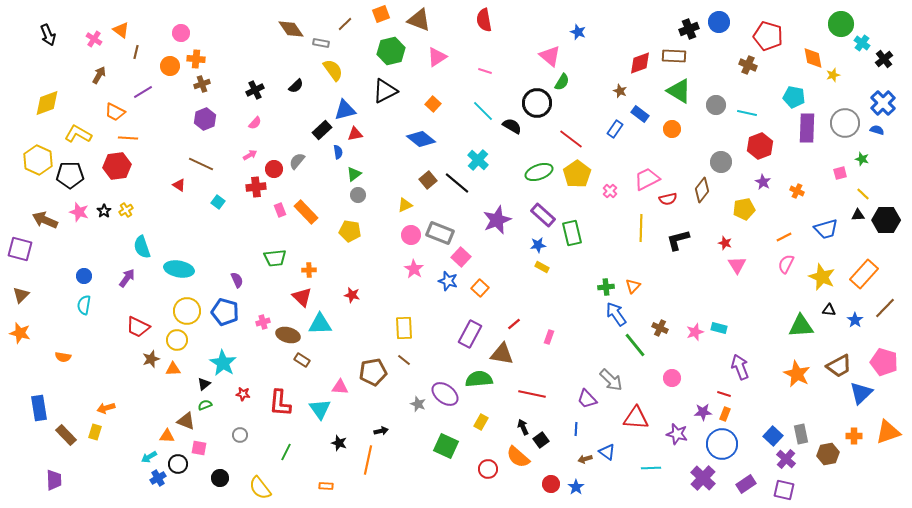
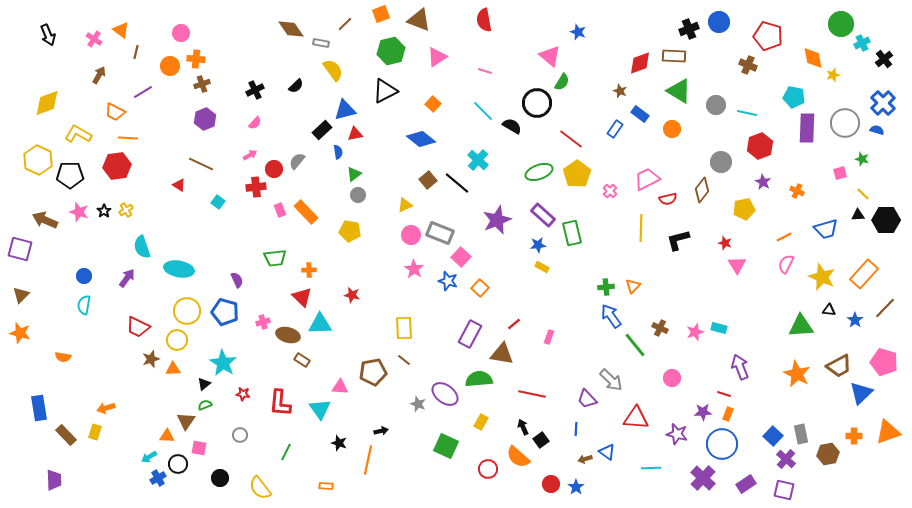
cyan cross at (862, 43): rotated 28 degrees clockwise
blue arrow at (616, 314): moved 5 px left, 2 px down
orange rectangle at (725, 414): moved 3 px right
brown triangle at (186, 421): rotated 42 degrees clockwise
